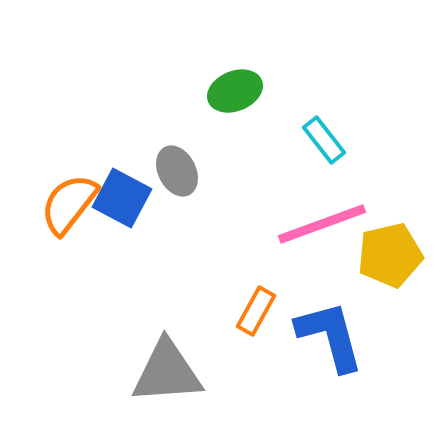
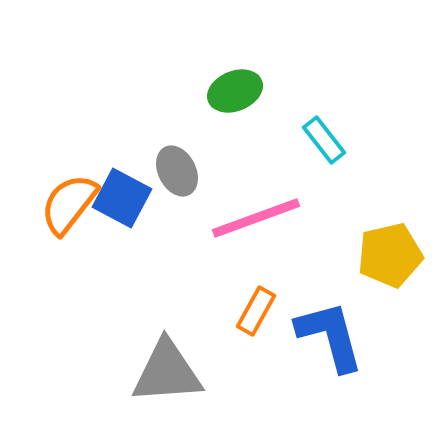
pink line: moved 66 px left, 6 px up
